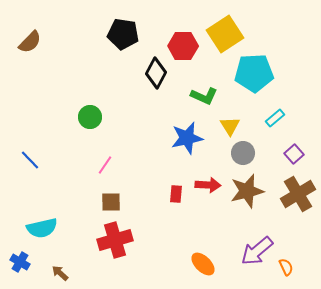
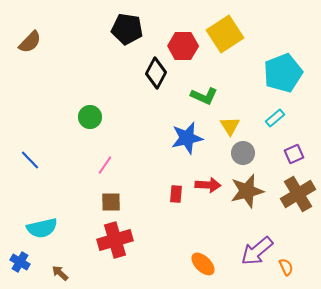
black pentagon: moved 4 px right, 5 px up
cyan pentagon: moved 29 px right; rotated 18 degrees counterclockwise
purple square: rotated 18 degrees clockwise
